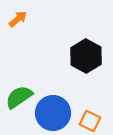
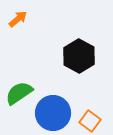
black hexagon: moved 7 px left
green semicircle: moved 4 px up
orange square: rotated 10 degrees clockwise
